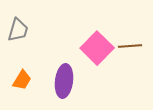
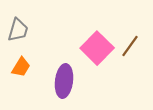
brown line: rotated 50 degrees counterclockwise
orange trapezoid: moved 1 px left, 13 px up
